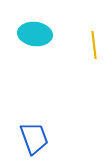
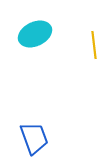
cyan ellipse: rotated 32 degrees counterclockwise
